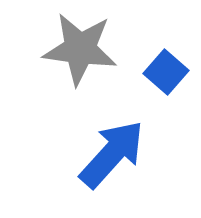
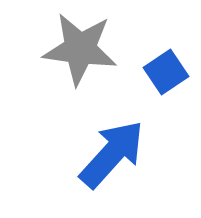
blue square: rotated 15 degrees clockwise
